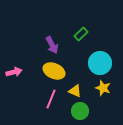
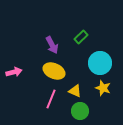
green rectangle: moved 3 px down
